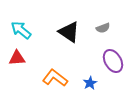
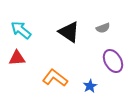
blue star: moved 3 px down
